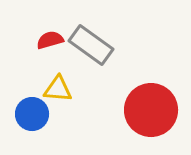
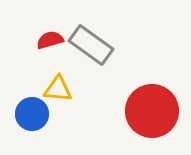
red circle: moved 1 px right, 1 px down
